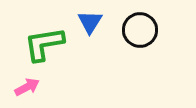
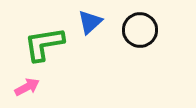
blue triangle: rotated 16 degrees clockwise
